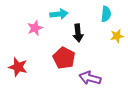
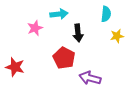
red star: moved 3 px left
